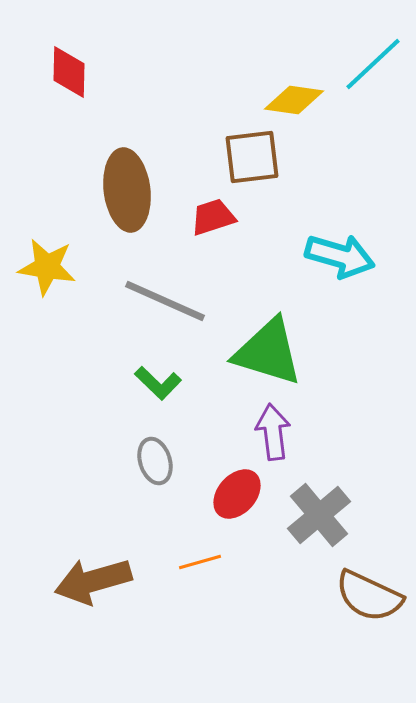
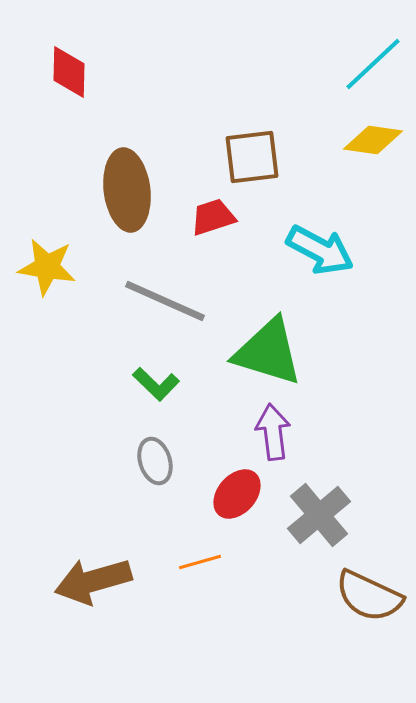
yellow diamond: moved 79 px right, 40 px down
cyan arrow: moved 20 px left, 6 px up; rotated 12 degrees clockwise
green L-shape: moved 2 px left, 1 px down
